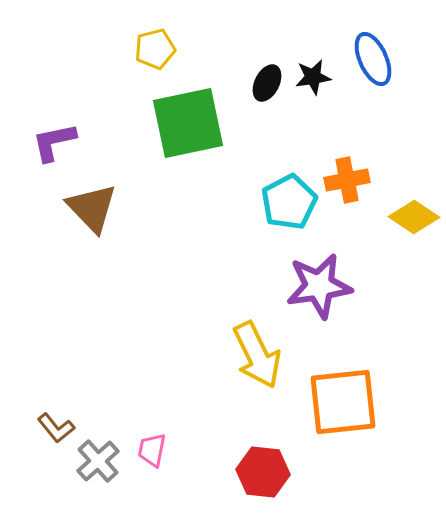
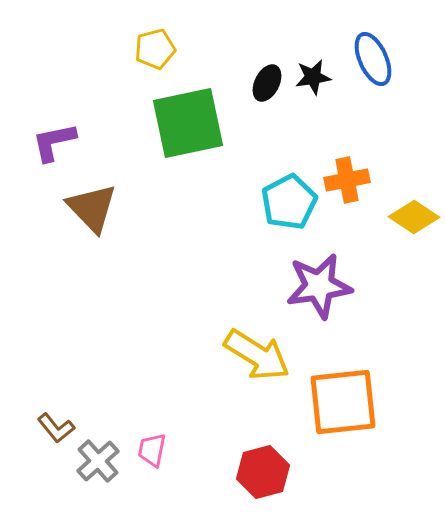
yellow arrow: rotated 32 degrees counterclockwise
red hexagon: rotated 21 degrees counterclockwise
